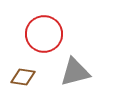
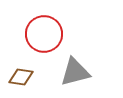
brown diamond: moved 2 px left
